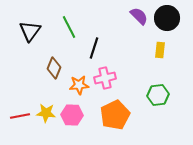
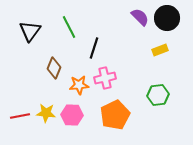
purple semicircle: moved 1 px right, 1 px down
yellow rectangle: rotated 63 degrees clockwise
